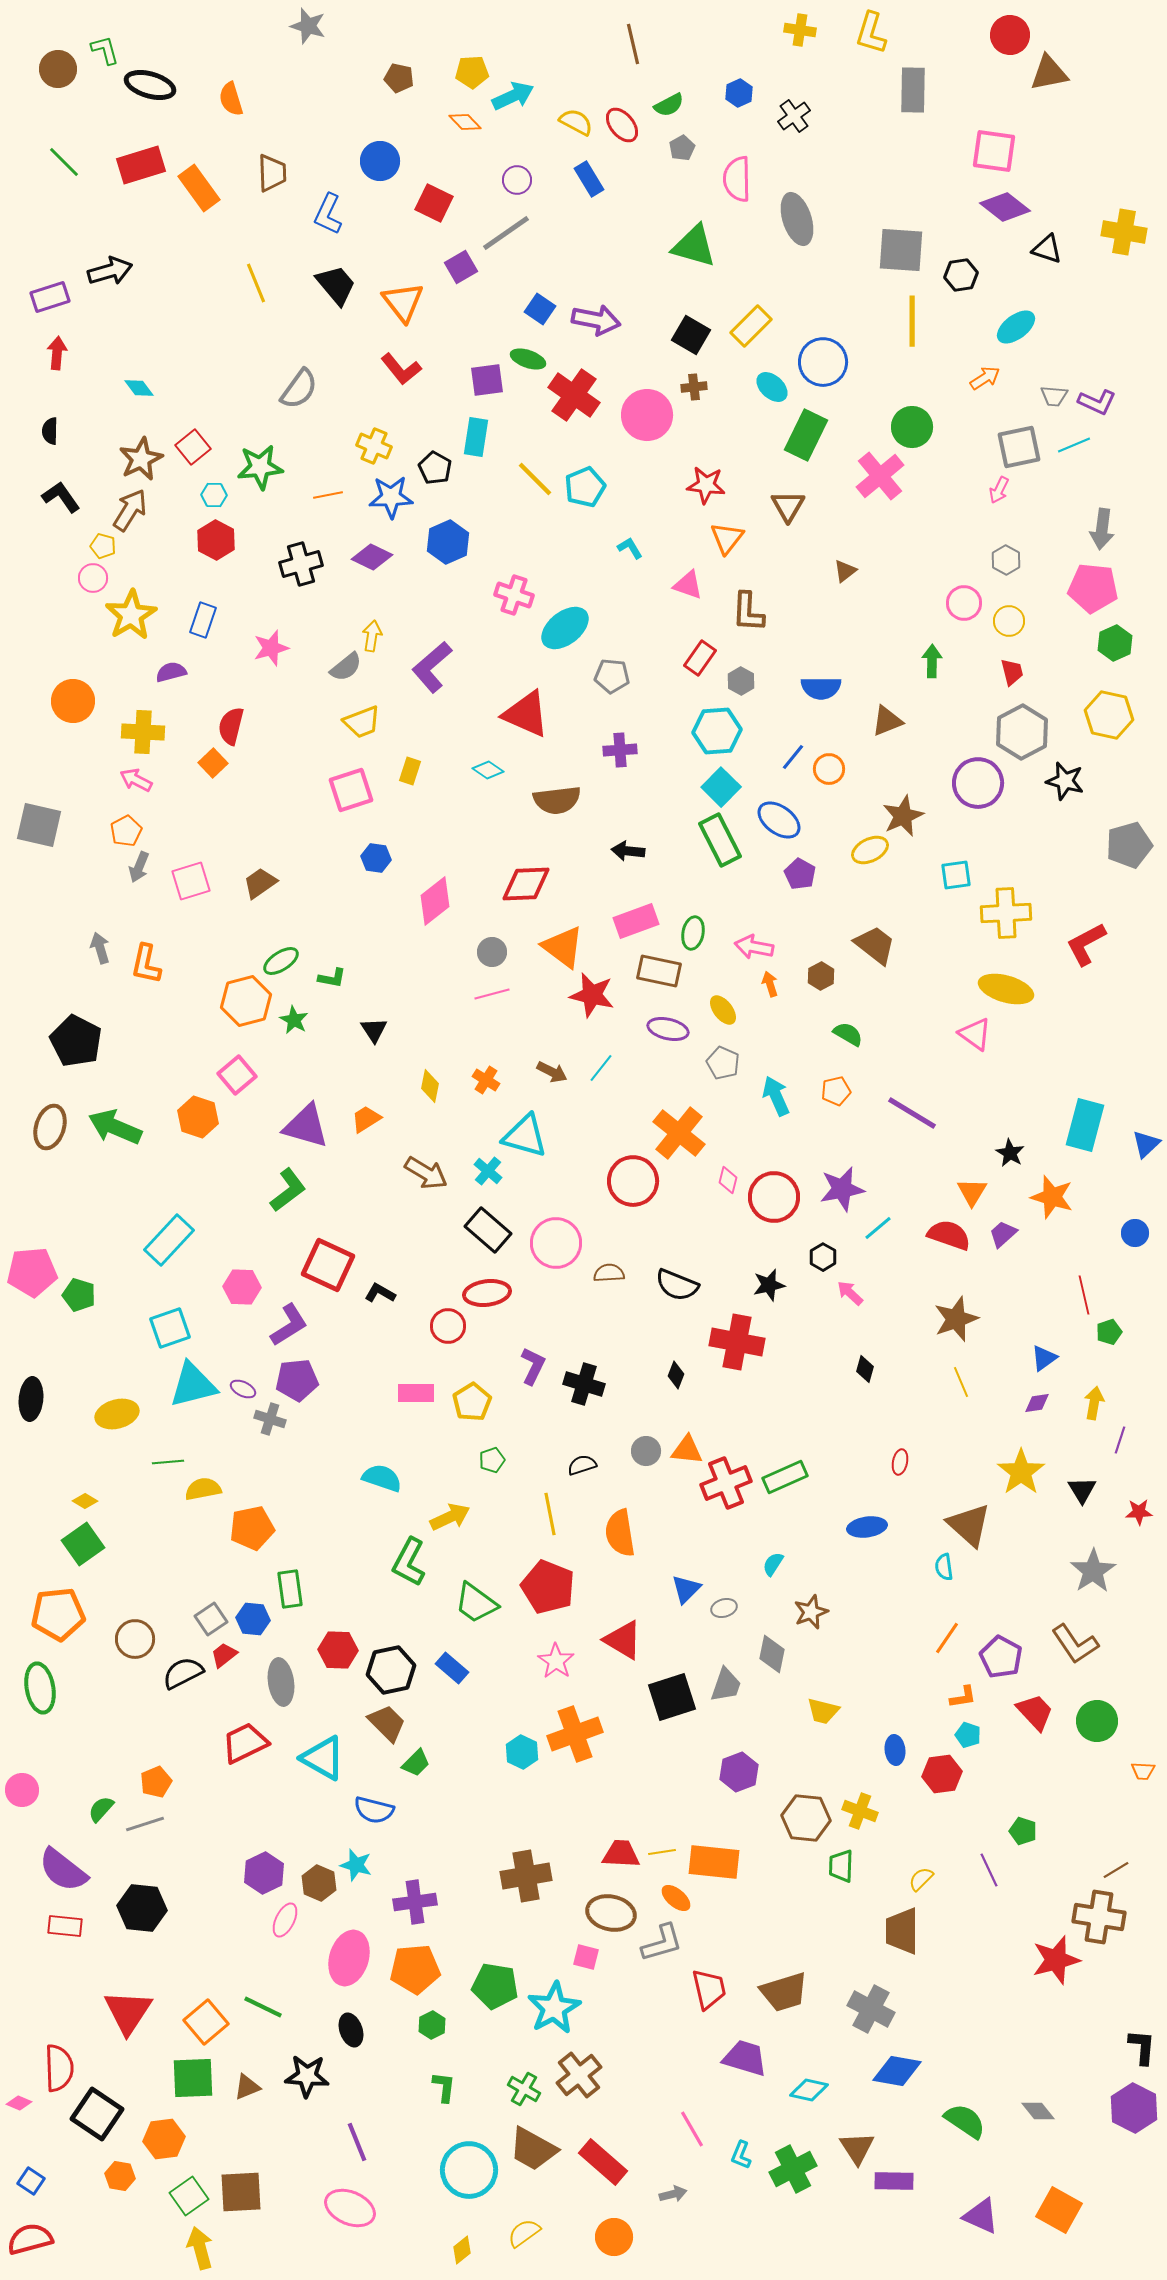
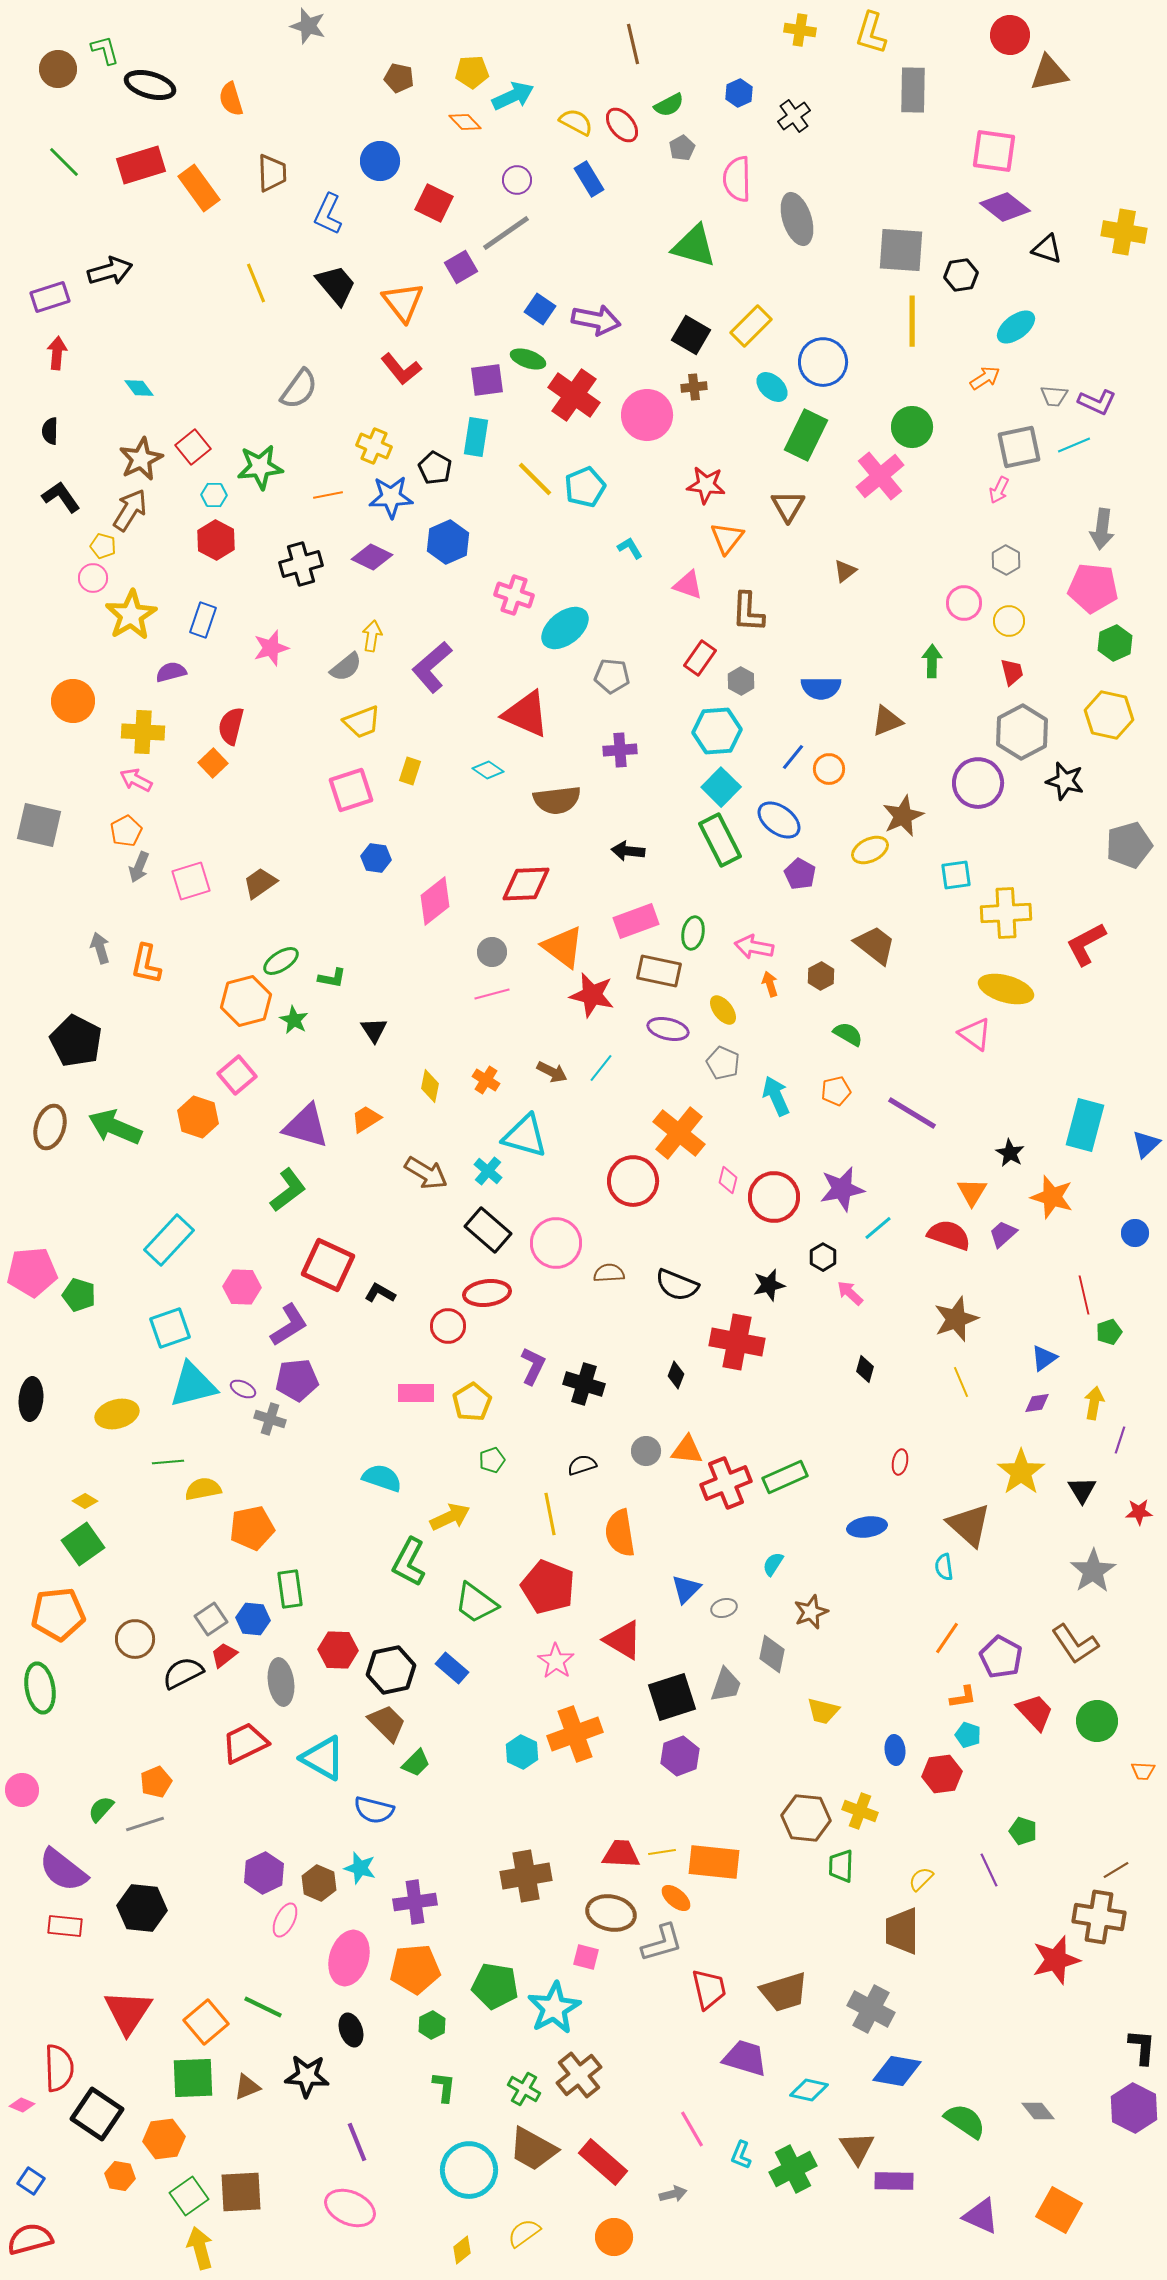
purple hexagon at (739, 1772): moved 59 px left, 16 px up
cyan star at (356, 1865): moved 4 px right, 3 px down
pink diamond at (19, 2103): moved 3 px right, 2 px down
